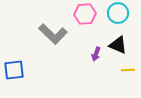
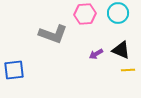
gray L-shape: rotated 24 degrees counterclockwise
black triangle: moved 3 px right, 5 px down
purple arrow: rotated 40 degrees clockwise
